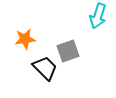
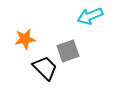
cyan arrow: moved 8 px left; rotated 50 degrees clockwise
